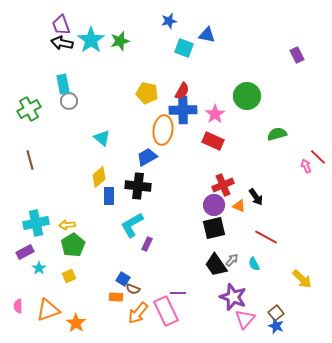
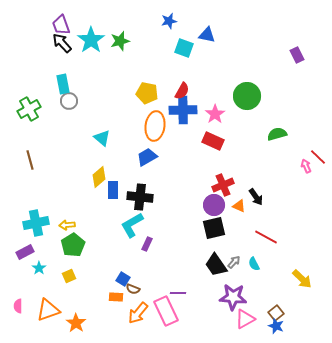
black arrow at (62, 43): rotated 35 degrees clockwise
orange ellipse at (163, 130): moved 8 px left, 4 px up
black cross at (138, 186): moved 2 px right, 11 px down
blue rectangle at (109, 196): moved 4 px right, 6 px up
gray arrow at (232, 260): moved 2 px right, 2 px down
purple star at (233, 297): rotated 16 degrees counterclockwise
pink triangle at (245, 319): rotated 20 degrees clockwise
